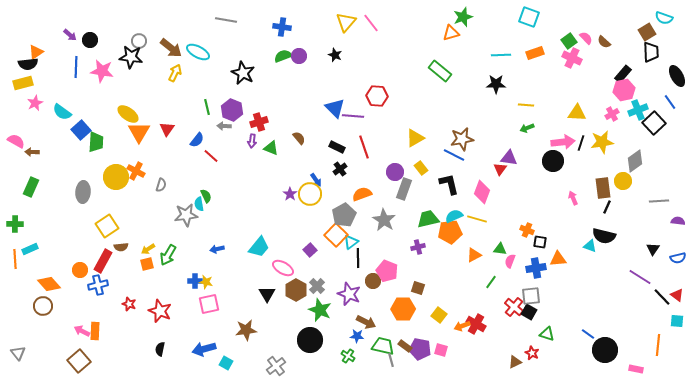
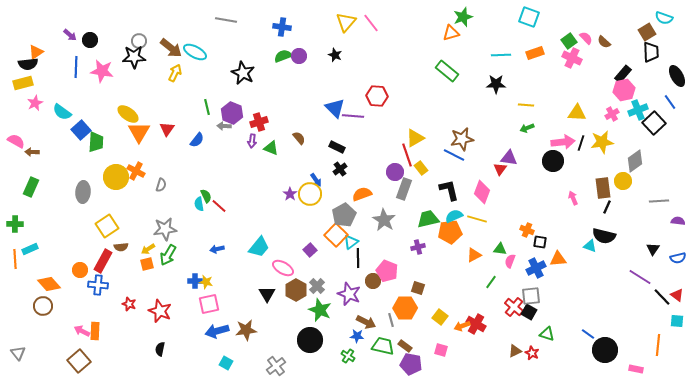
cyan ellipse at (198, 52): moved 3 px left
black star at (131, 57): moved 3 px right; rotated 10 degrees counterclockwise
green rectangle at (440, 71): moved 7 px right
purple hexagon at (232, 110): moved 3 px down
red line at (364, 147): moved 43 px right, 8 px down
red line at (211, 156): moved 8 px right, 50 px down
black L-shape at (449, 184): moved 6 px down
gray star at (186, 215): moved 21 px left, 14 px down
blue cross at (536, 268): rotated 18 degrees counterclockwise
blue cross at (98, 285): rotated 18 degrees clockwise
orange hexagon at (403, 309): moved 2 px right, 1 px up
yellow square at (439, 315): moved 1 px right, 2 px down
blue arrow at (204, 349): moved 13 px right, 18 px up
purple pentagon at (420, 349): moved 9 px left, 15 px down
gray line at (391, 360): moved 40 px up
brown triangle at (515, 362): moved 11 px up
